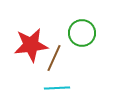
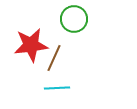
green circle: moved 8 px left, 14 px up
